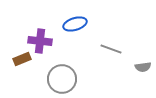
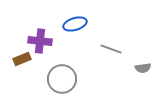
gray semicircle: moved 1 px down
